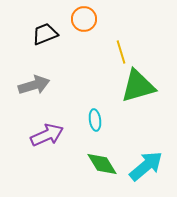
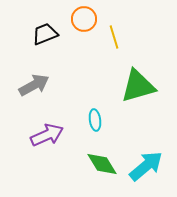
yellow line: moved 7 px left, 15 px up
gray arrow: rotated 12 degrees counterclockwise
